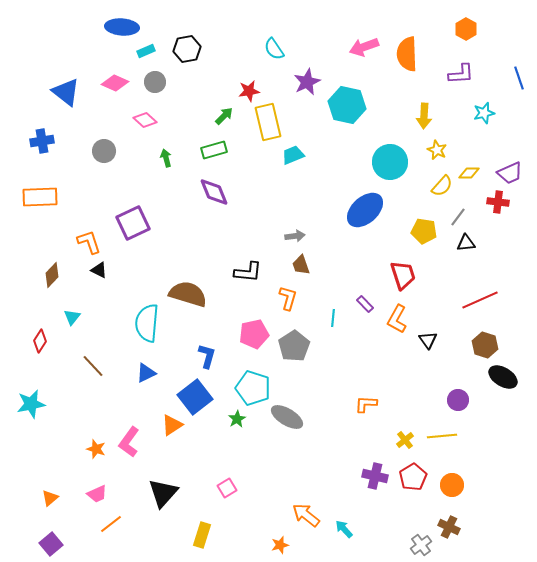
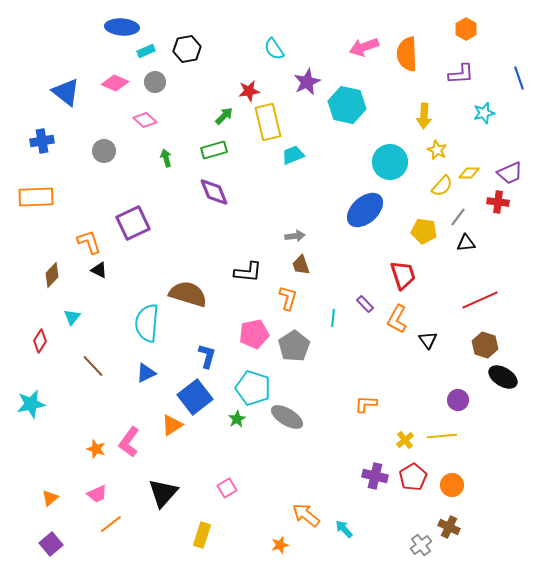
orange rectangle at (40, 197): moved 4 px left
